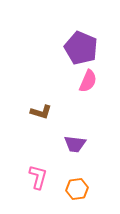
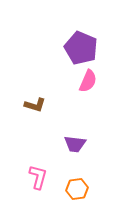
brown L-shape: moved 6 px left, 7 px up
